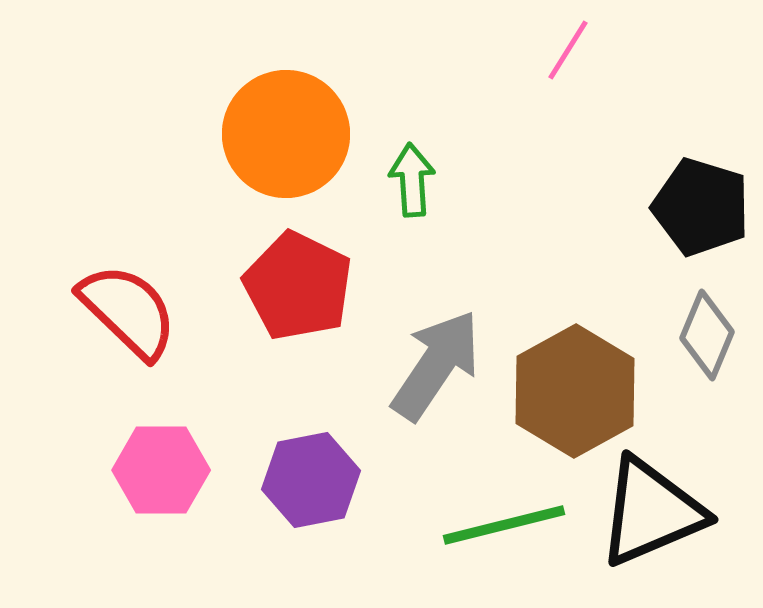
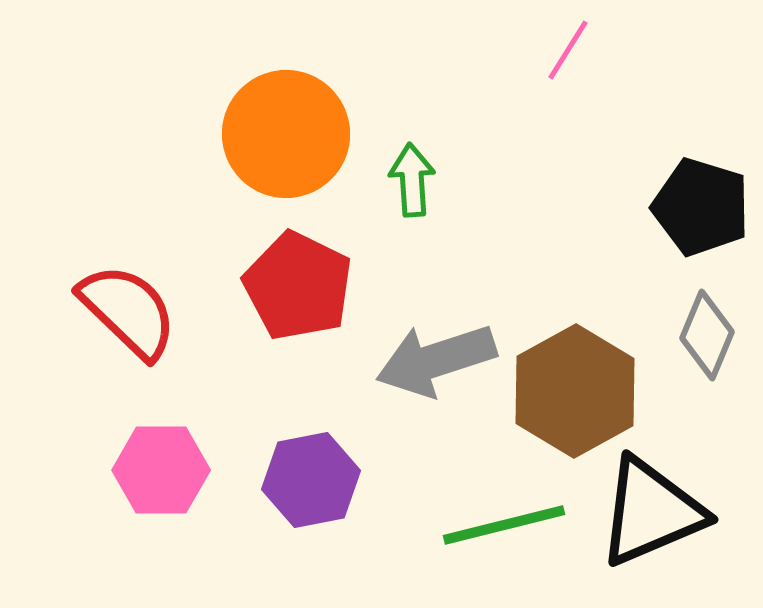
gray arrow: moved 5 px up; rotated 142 degrees counterclockwise
